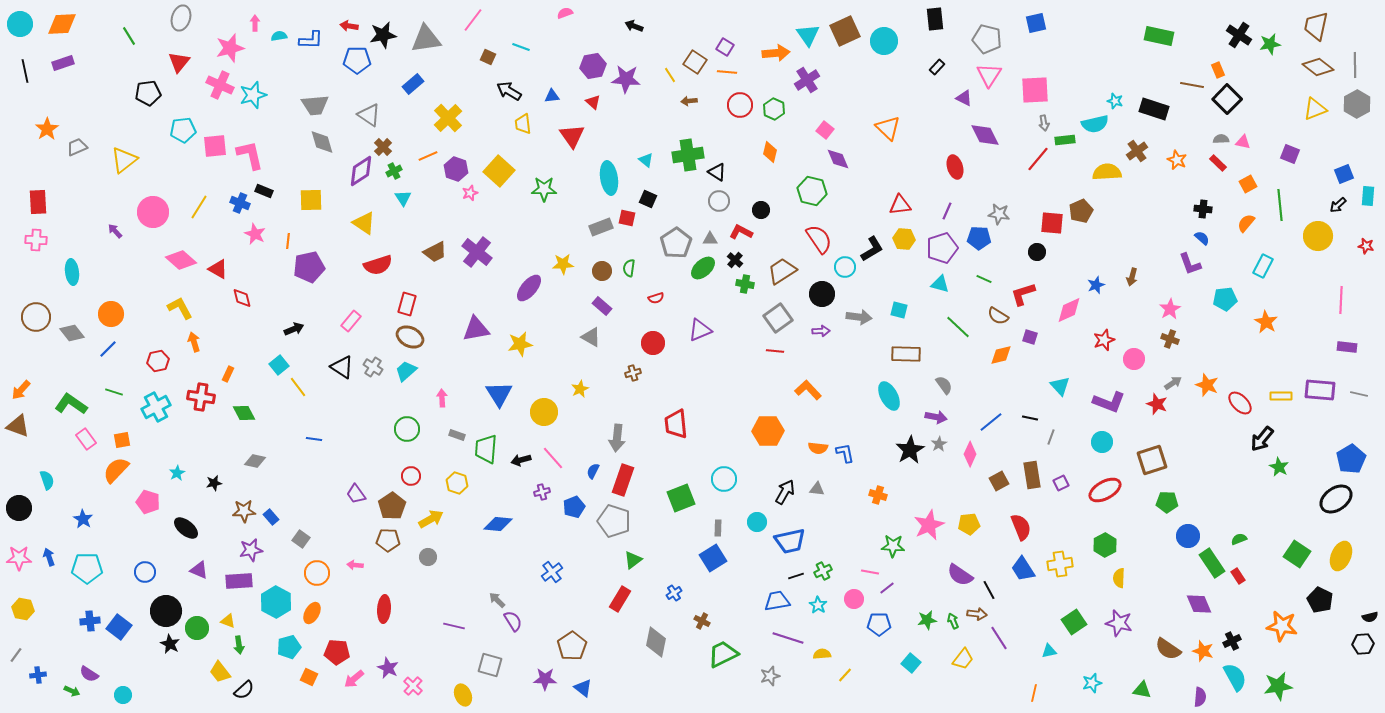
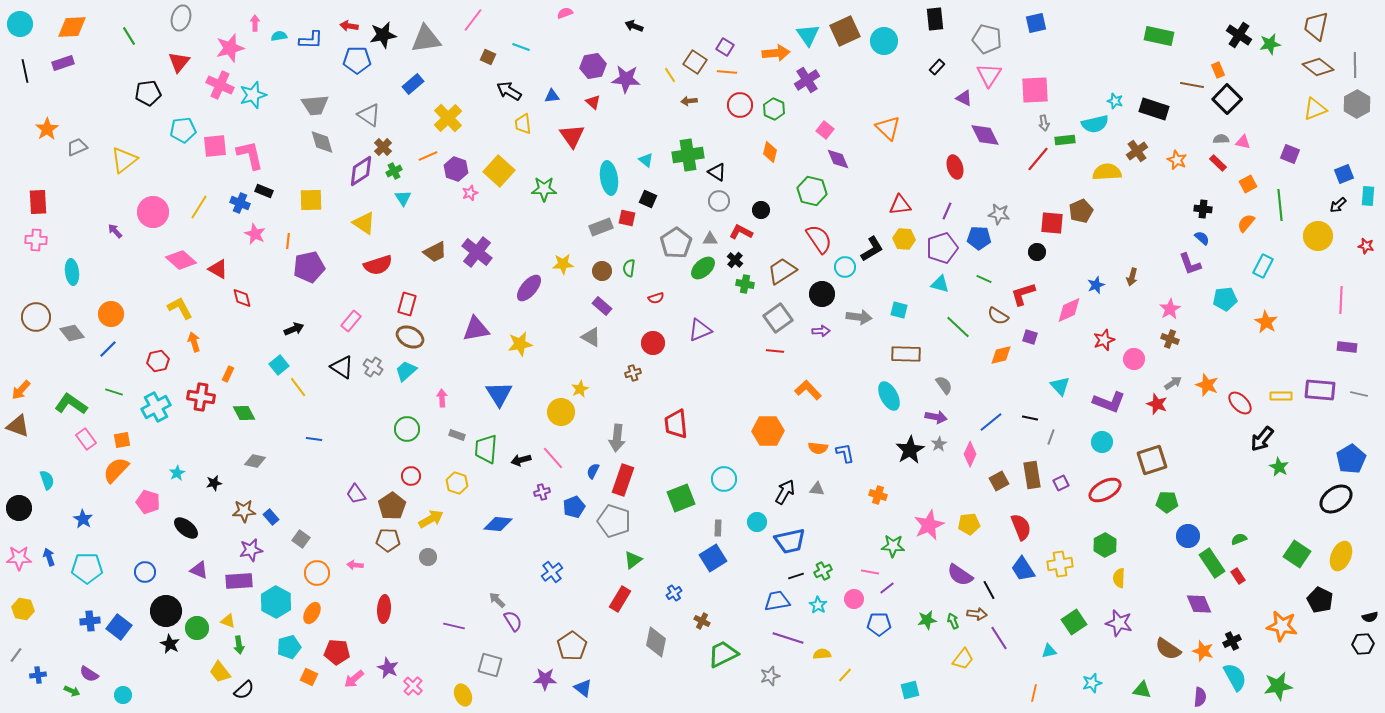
orange diamond at (62, 24): moved 10 px right, 3 px down
yellow circle at (544, 412): moved 17 px right
cyan square at (911, 663): moved 1 px left, 27 px down; rotated 36 degrees clockwise
